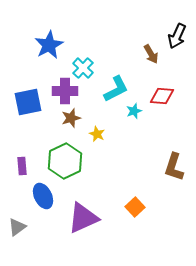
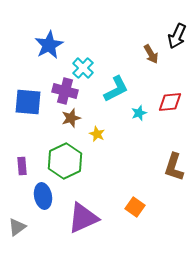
purple cross: rotated 15 degrees clockwise
red diamond: moved 8 px right, 6 px down; rotated 10 degrees counterclockwise
blue square: rotated 16 degrees clockwise
cyan star: moved 5 px right, 2 px down
blue ellipse: rotated 15 degrees clockwise
orange square: rotated 12 degrees counterclockwise
